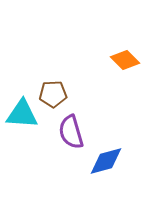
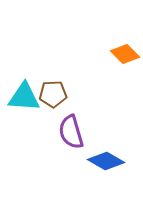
orange diamond: moved 6 px up
cyan triangle: moved 2 px right, 17 px up
blue diamond: rotated 45 degrees clockwise
